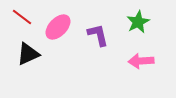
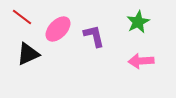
pink ellipse: moved 2 px down
purple L-shape: moved 4 px left, 1 px down
